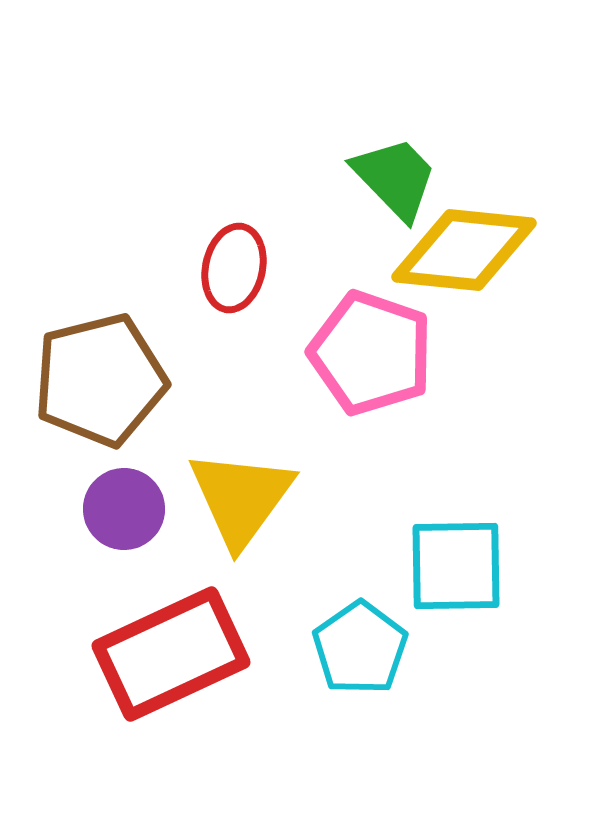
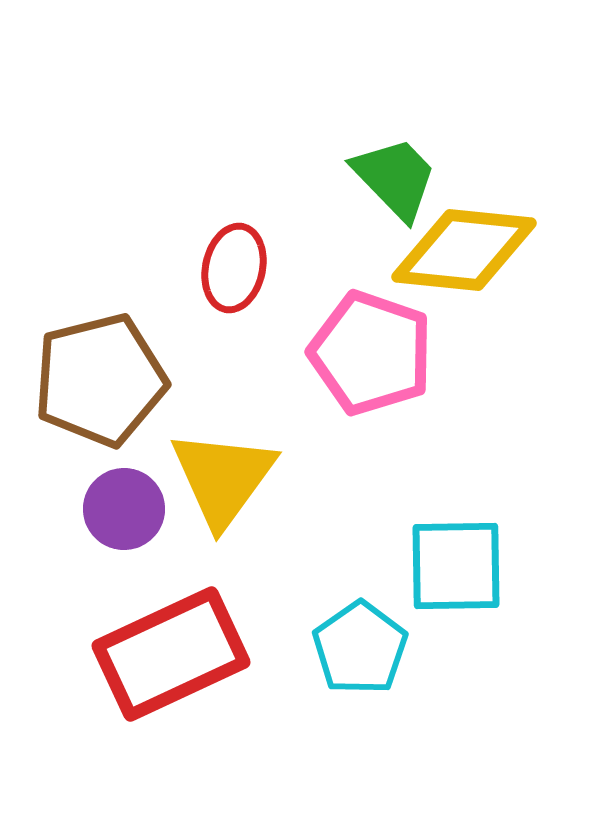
yellow triangle: moved 18 px left, 20 px up
